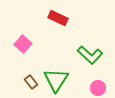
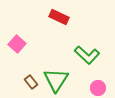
red rectangle: moved 1 px right, 1 px up
pink square: moved 6 px left
green L-shape: moved 3 px left
